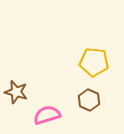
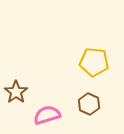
brown star: rotated 20 degrees clockwise
brown hexagon: moved 4 px down
